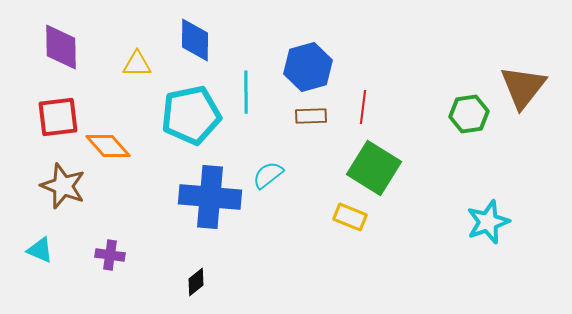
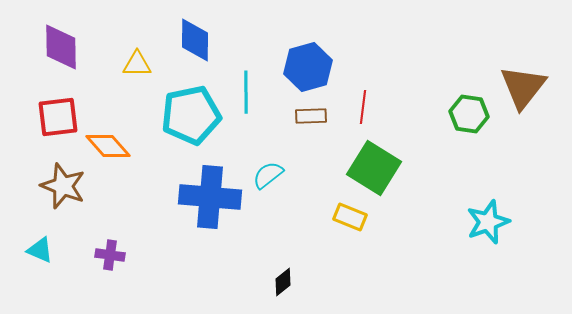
green hexagon: rotated 18 degrees clockwise
black diamond: moved 87 px right
